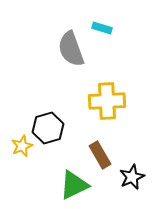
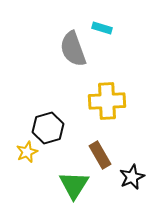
gray semicircle: moved 2 px right
yellow star: moved 5 px right, 6 px down
green triangle: rotated 32 degrees counterclockwise
